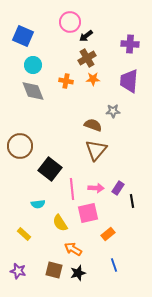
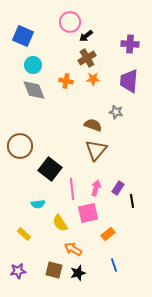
gray diamond: moved 1 px right, 1 px up
gray star: moved 3 px right, 1 px down; rotated 16 degrees clockwise
pink arrow: rotated 77 degrees counterclockwise
purple star: rotated 21 degrees counterclockwise
